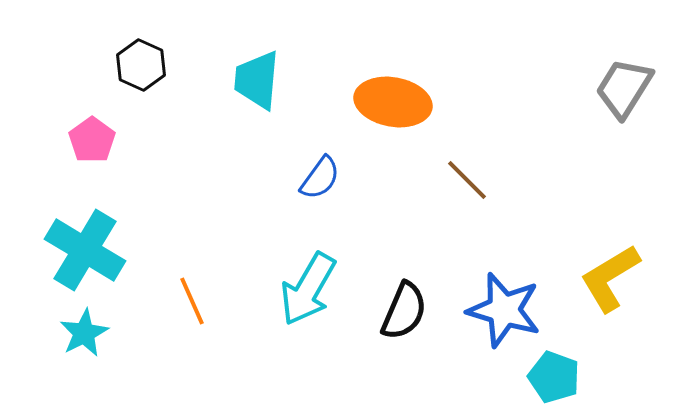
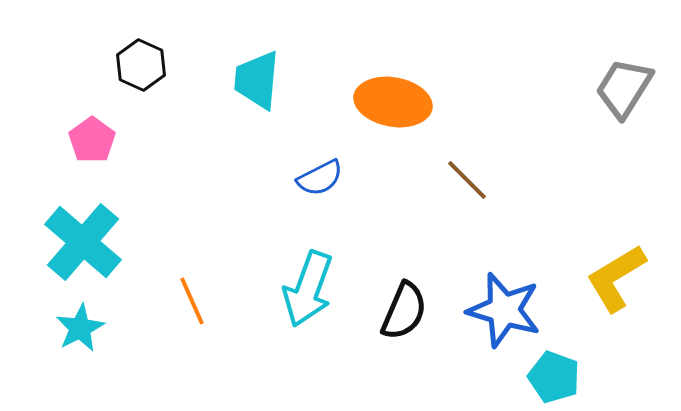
blue semicircle: rotated 27 degrees clockwise
cyan cross: moved 2 px left, 8 px up; rotated 10 degrees clockwise
yellow L-shape: moved 6 px right
cyan arrow: rotated 10 degrees counterclockwise
cyan star: moved 4 px left, 5 px up
